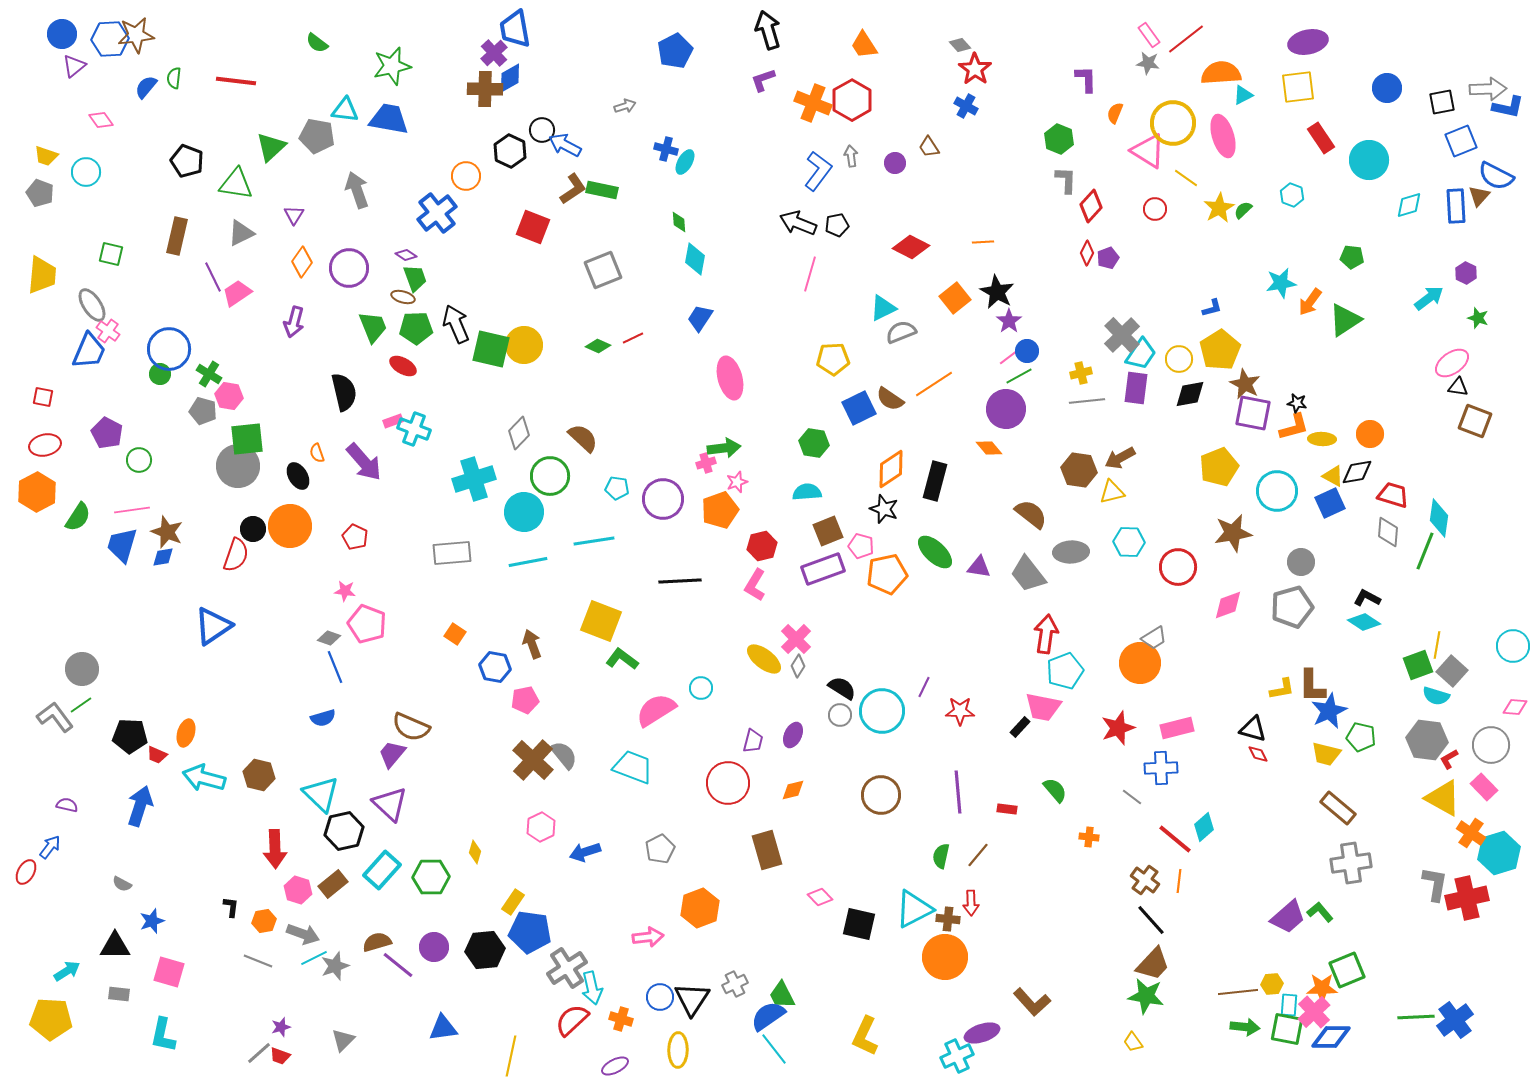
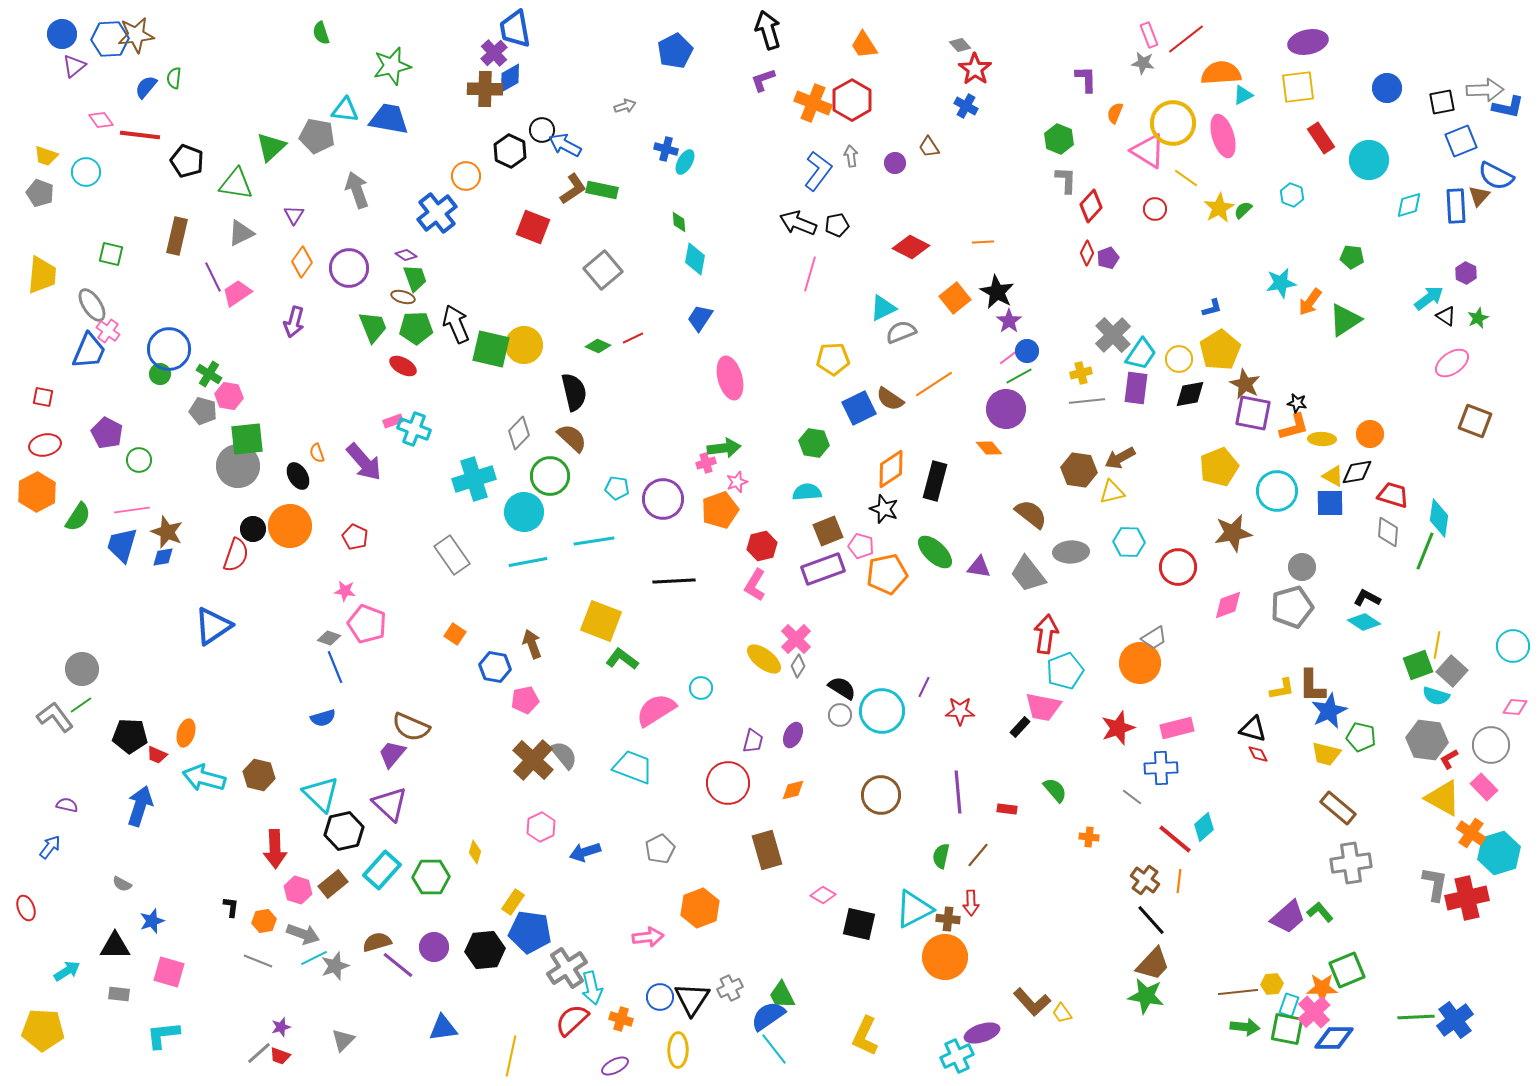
pink rectangle at (1149, 35): rotated 15 degrees clockwise
green semicircle at (317, 43): moved 4 px right, 10 px up; rotated 35 degrees clockwise
gray star at (1148, 63): moved 5 px left
red line at (236, 81): moved 96 px left, 54 px down
gray arrow at (1488, 89): moved 3 px left, 1 px down
gray square at (603, 270): rotated 18 degrees counterclockwise
green star at (1478, 318): rotated 30 degrees clockwise
gray cross at (1122, 335): moved 9 px left
black triangle at (1458, 387): moved 12 px left, 71 px up; rotated 25 degrees clockwise
black semicircle at (344, 392): moved 230 px right
brown semicircle at (583, 438): moved 11 px left
blue square at (1330, 503): rotated 24 degrees clockwise
gray rectangle at (452, 553): moved 2 px down; rotated 60 degrees clockwise
gray circle at (1301, 562): moved 1 px right, 5 px down
black line at (680, 581): moved 6 px left
red ellipse at (26, 872): moved 36 px down; rotated 50 degrees counterclockwise
pink diamond at (820, 897): moved 3 px right, 2 px up; rotated 15 degrees counterclockwise
gray cross at (735, 984): moved 5 px left, 4 px down
cyan rectangle at (1289, 1005): rotated 15 degrees clockwise
yellow pentagon at (51, 1019): moved 8 px left, 11 px down
cyan L-shape at (163, 1035): rotated 72 degrees clockwise
blue diamond at (1331, 1037): moved 3 px right, 1 px down
yellow trapezoid at (1133, 1042): moved 71 px left, 29 px up
